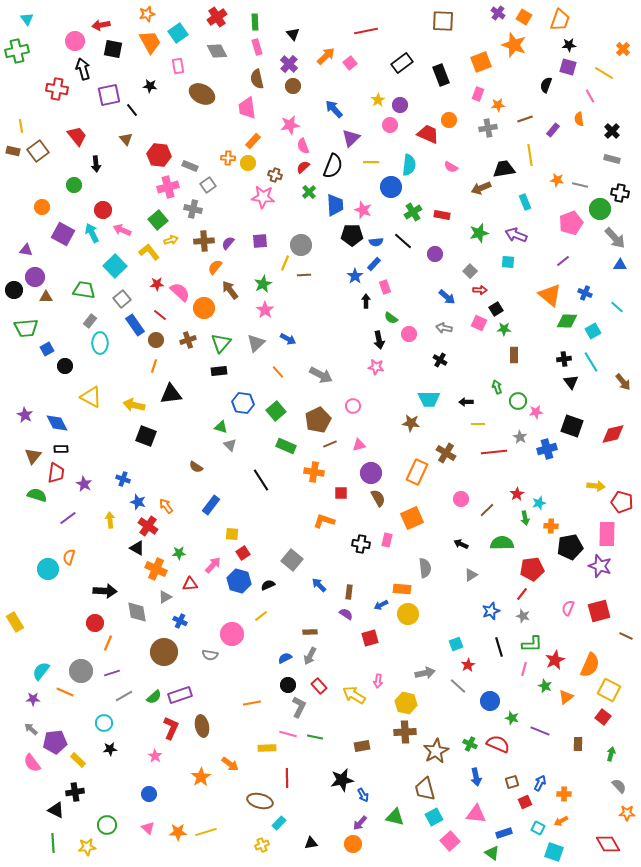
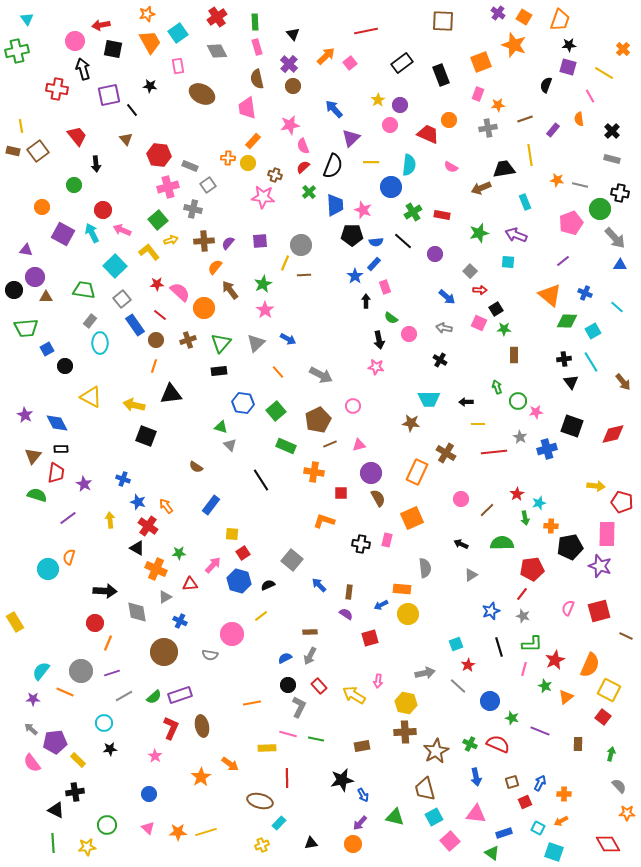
green line at (315, 737): moved 1 px right, 2 px down
